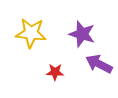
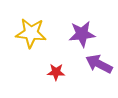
purple star: rotated 24 degrees counterclockwise
red star: moved 1 px right
